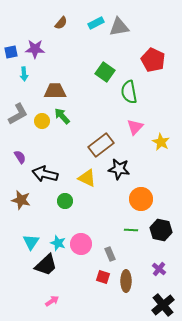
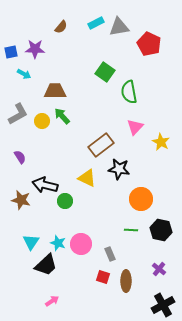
brown semicircle: moved 4 px down
red pentagon: moved 4 px left, 16 px up
cyan arrow: rotated 56 degrees counterclockwise
black arrow: moved 11 px down
black cross: rotated 10 degrees clockwise
